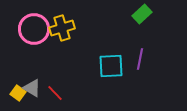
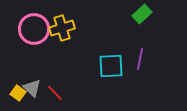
gray triangle: rotated 12 degrees clockwise
